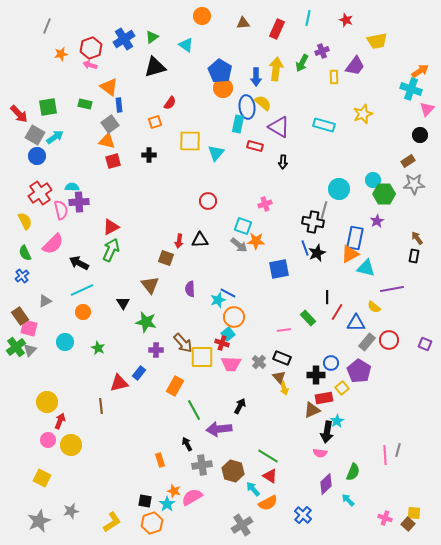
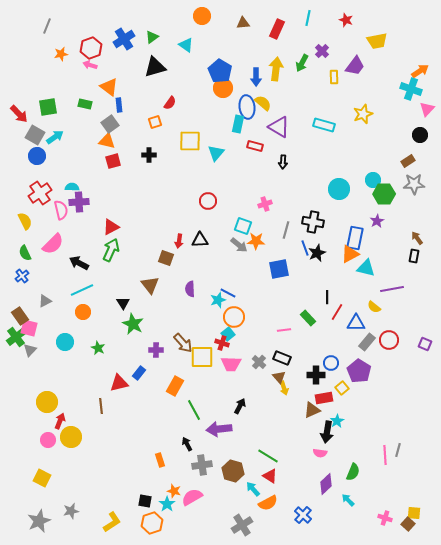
purple cross at (322, 51): rotated 24 degrees counterclockwise
gray line at (324, 210): moved 38 px left, 20 px down
green star at (146, 322): moved 13 px left, 2 px down; rotated 15 degrees clockwise
green cross at (16, 347): moved 10 px up
yellow circle at (71, 445): moved 8 px up
